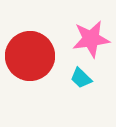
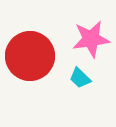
cyan trapezoid: moved 1 px left
